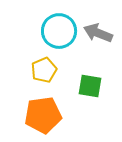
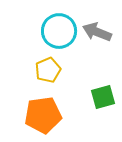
gray arrow: moved 1 px left, 1 px up
yellow pentagon: moved 4 px right
green square: moved 13 px right, 11 px down; rotated 25 degrees counterclockwise
